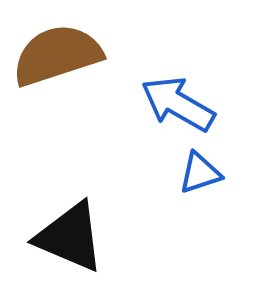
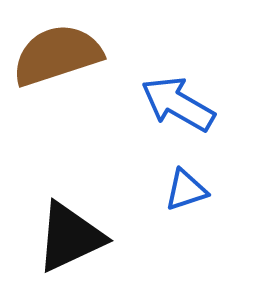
blue triangle: moved 14 px left, 17 px down
black triangle: rotated 48 degrees counterclockwise
